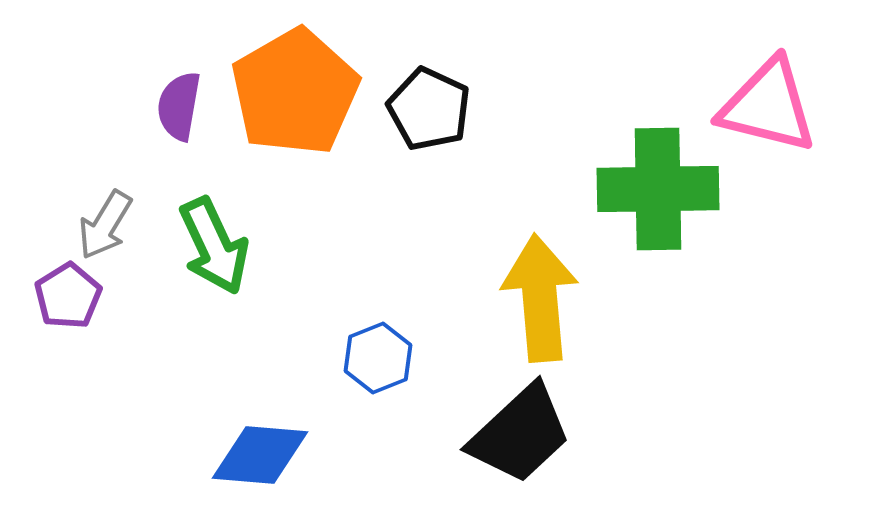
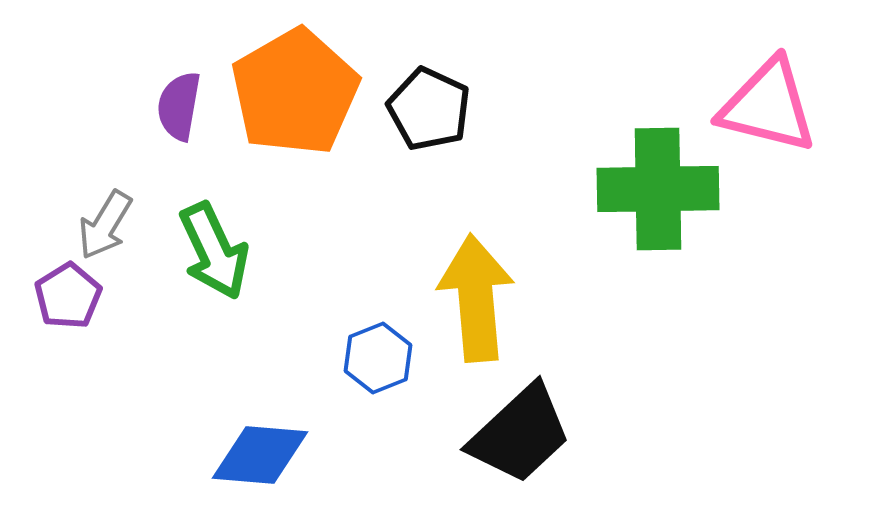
green arrow: moved 5 px down
yellow arrow: moved 64 px left
